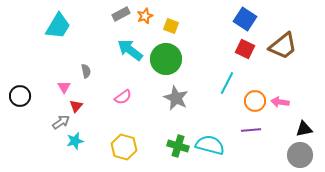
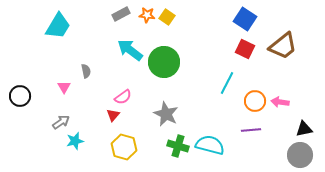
orange star: moved 2 px right, 1 px up; rotated 28 degrees clockwise
yellow square: moved 4 px left, 9 px up; rotated 14 degrees clockwise
green circle: moved 2 px left, 3 px down
gray star: moved 10 px left, 16 px down
red triangle: moved 37 px right, 9 px down
